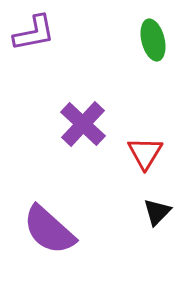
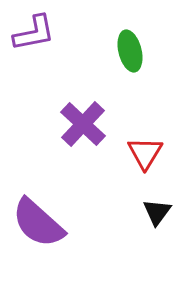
green ellipse: moved 23 px left, 11 px down
black triangle: rotated 8 degrees counterclockwise
purple semicircle: moved 11 px left, 7 px up
